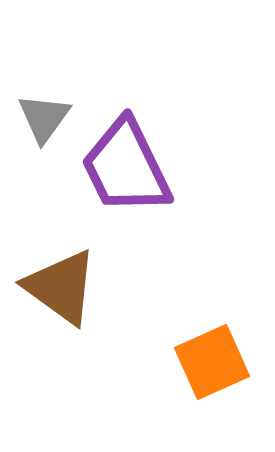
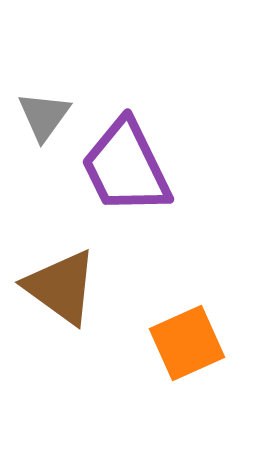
gray triangle: moved 2 px up
orange square: moved 25 px left, 19 px up
